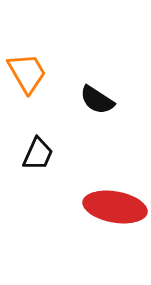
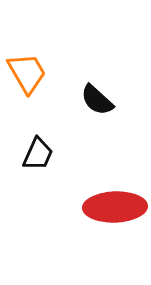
black semicircle: rotated 9 degrees clockwise
red ellipse: rotated 12 degrees counterclockwise
